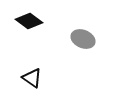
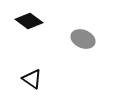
black triangle: moved 1 px down
